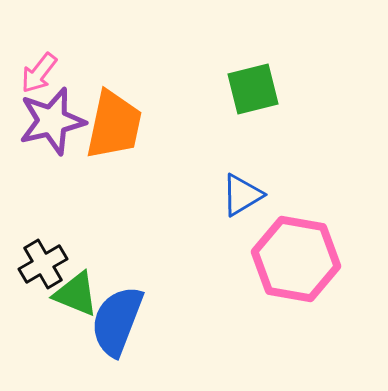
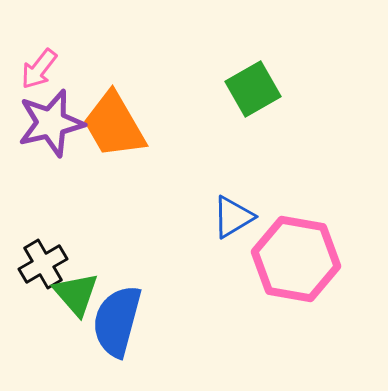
pink arrow: moved 4 px up
green square: rotated 16 degrees counterclockwise
purple star: moved 1 px left, 2 px down
orange trapezoid: rotated 138 degrees clockwise
blue triangle: moved 9 px left, 22 px down
green triangle: rotated 27 degrees clockwise
blue semicircle: rotated 6 degrees counterclockwise
